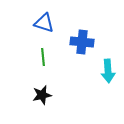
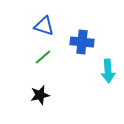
blue triangle: moved 3 px down
green line: rotated 54 degrees clockwise
black star: moved 2 px left
